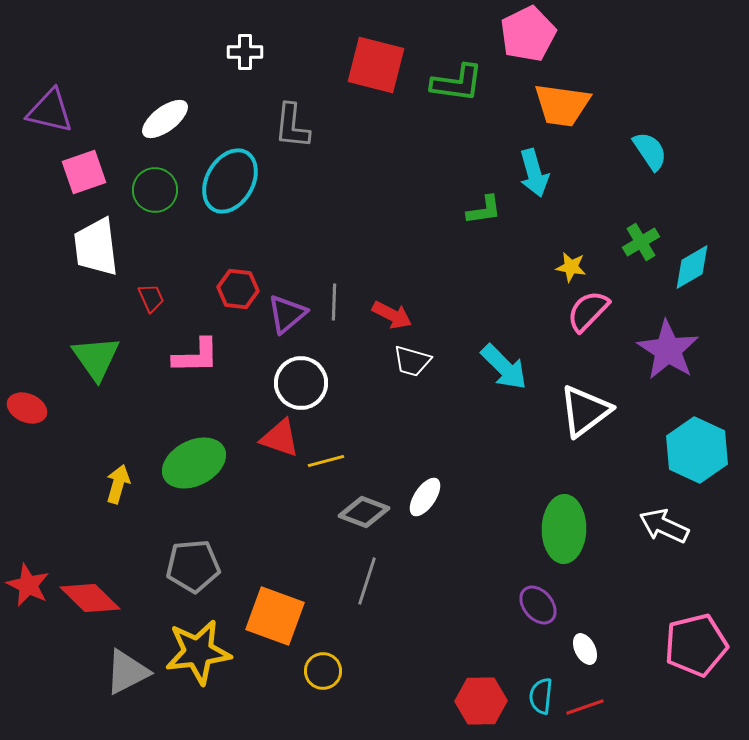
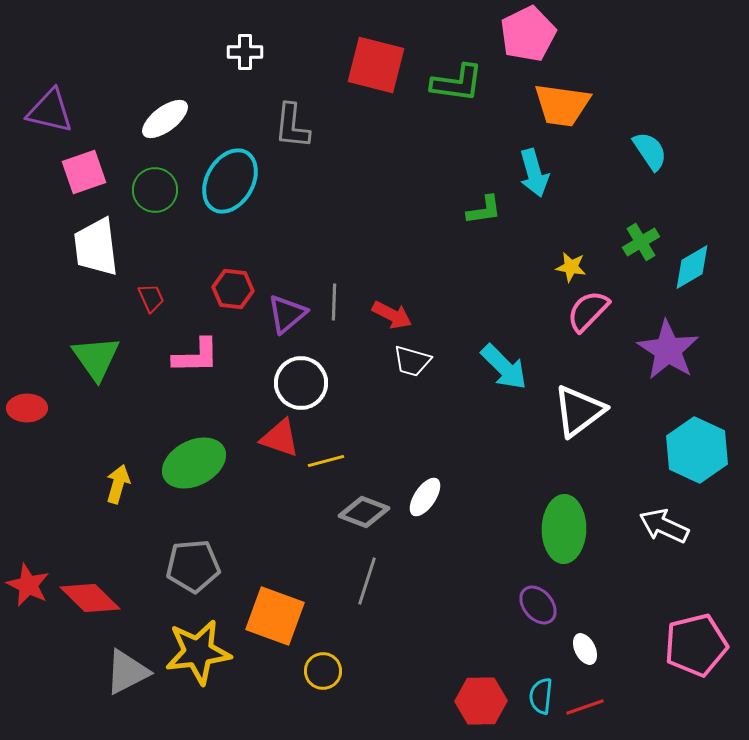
red hexagon at (238, 289): moved 5 px left
red ellipse at (27, 408): rotated 24 degrees counterclockwise
white triangle at (585, 411): moved 6 px left
